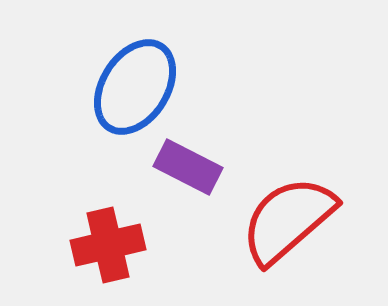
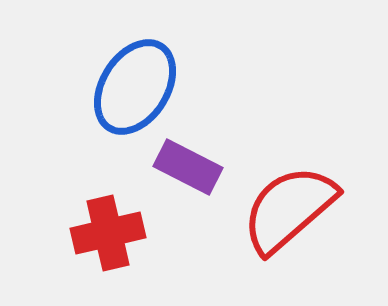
red semicircle: moved 1 px right, 11 px up
red cross: moved 12 px up
